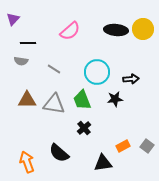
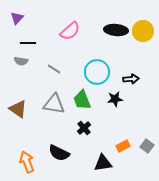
purple triangle: moved 4 px right, 1 px up
yellow circle: moved 2 px down
brown triangle: moved 9 px left, 9 px down; rotated 36 degrees clockwise
black semicircle: rotated 15 degrees counterclockwise
